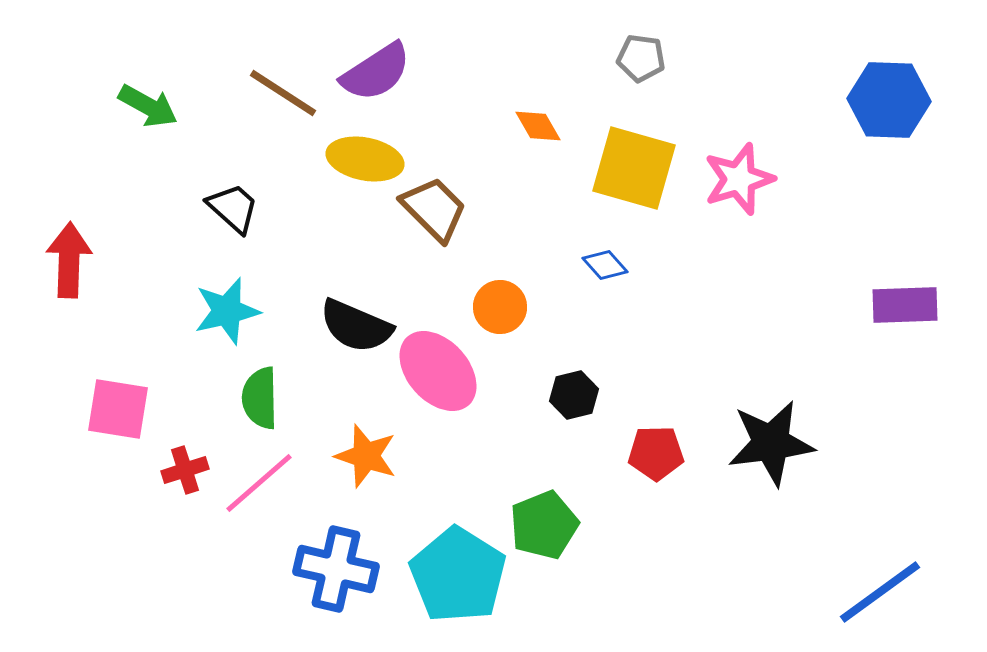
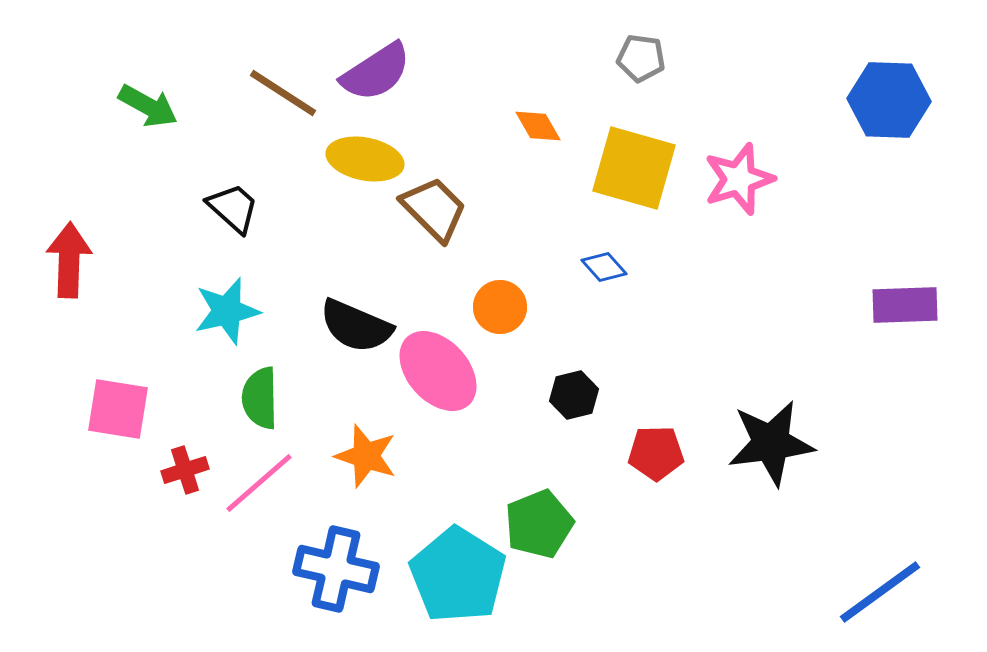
blue diamond: moved 1 px left, 2 px down
green pentagon: moved 5 px left, 1 px up
